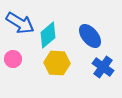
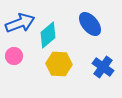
blue arrow: rotated 52 degrees counterclockwise
blue ellipse: moved 12 px up
pink circle: moved 1 px right, 3 px up
yellow hexagon: moved 2 px right, 1 px down
